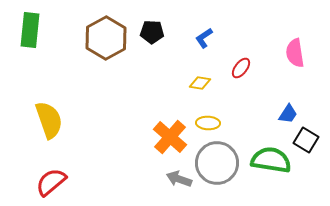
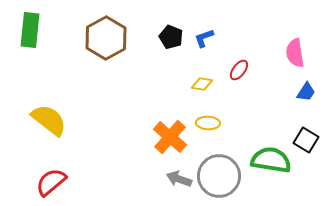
black pentagon: moved 19 px right, 5 px down; rotated 20 degrees clockwise
blue L-shape: rotated 15 degrees clockwise
red ellipse: moved 2 px left, 2 px down
yellow diamond: moved 2 px right, 1 px down
blue trapezoid: moved 18 px right, 22 px up
yellow semicircle: rotated 33 degrees counterclockwise
gray circle: moved 2 px right, 13 px down
